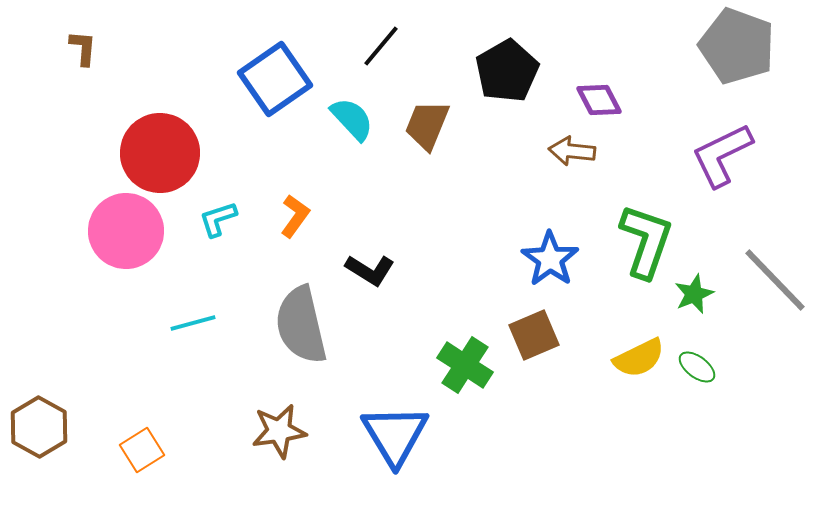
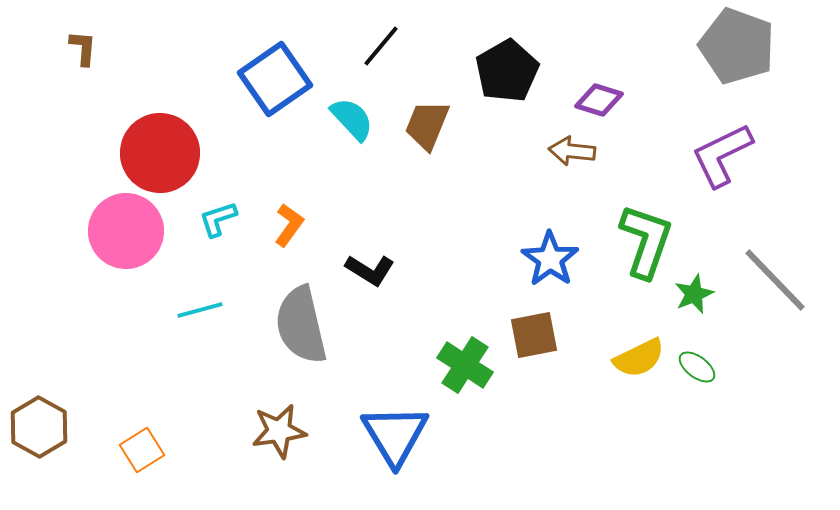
purple diamond: rotated 45 degrees counterclockwise
orange L-shape: moved 6 px left, 9 px down
cyan line: moved 7 px right, 13 px up
brown square: rotated 12 degrees clockwise
